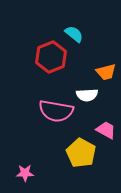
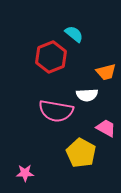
pink trapezoid: moved 2 px up
